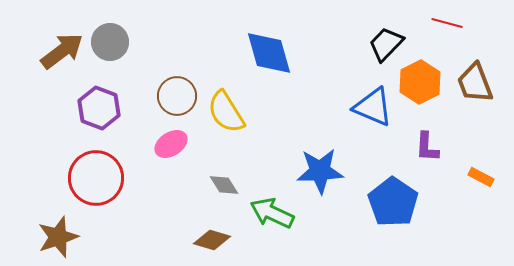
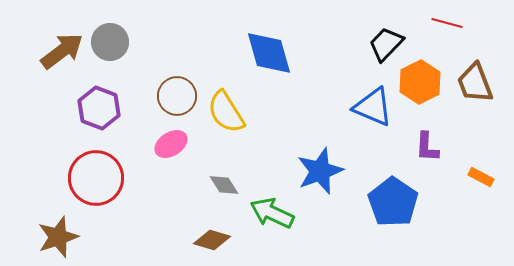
blue star: rotated 18 degrees counterclockwise
